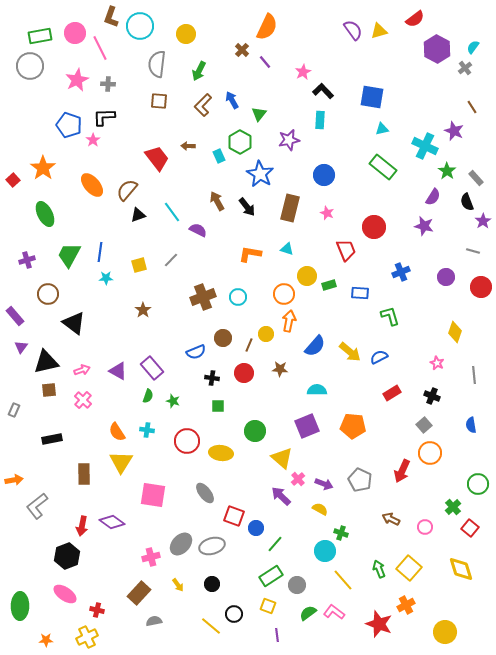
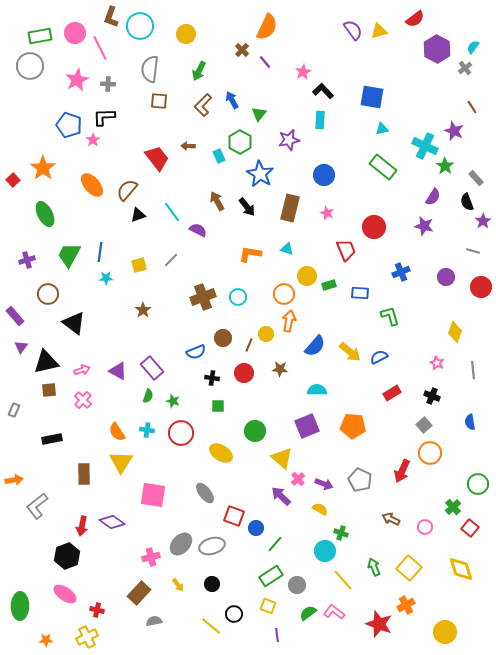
gray semicircle at (157, 64): moved 7 px left, 5 px down
green star at (447, 171): moved 2 px left, 5 px up
gray line at (474, 375): moved 1 px left, 5 px up
blue semicircle at (471, 425): moved 1 px left, 3 px up
red circle at (187, 441): moved 6 px left, 8 px up
yellow ellipse at (221, 453): rotated 25 degrees clockwise
green arrow at (379, 569): moved 5 px left, 2 px up
